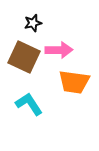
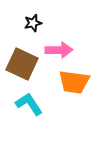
brown square: moved 2 px left, 7 px down
